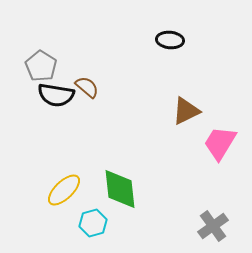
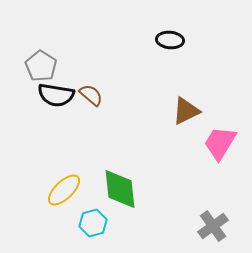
brown semicircle: moved 4 px right, 8 px down
